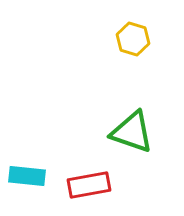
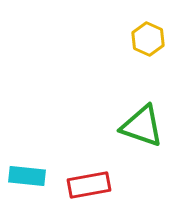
yellow hexagon: moved 15 px right; rotated 8 degrees clockwise
green triangle: moved 10 px right, 6 px up
